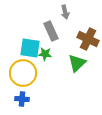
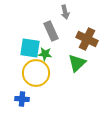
brown cross: moved 1 px left
yellow circle: moved 13 px right
